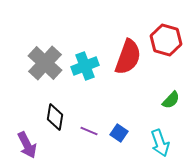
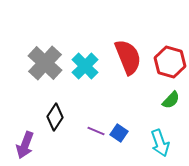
red hexagon: moved 4 px right, 22 px down
red semicircle: rotated 42 degrees counterclockwise
cyan cross: rotated 24 degrees counterclockwise
black diamond: rotated 24 degrees clockwise
purple line: moved 7 px right
purple arrow: moved 2 px left; rotated 48 degrees clockwise
